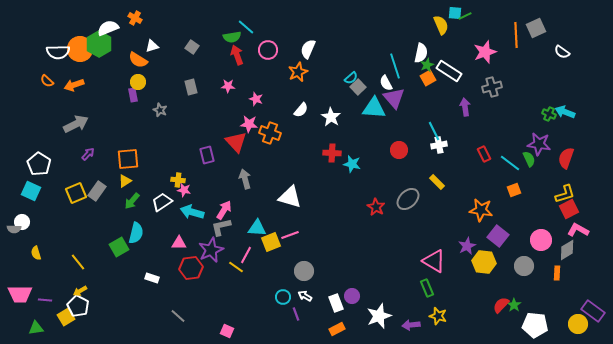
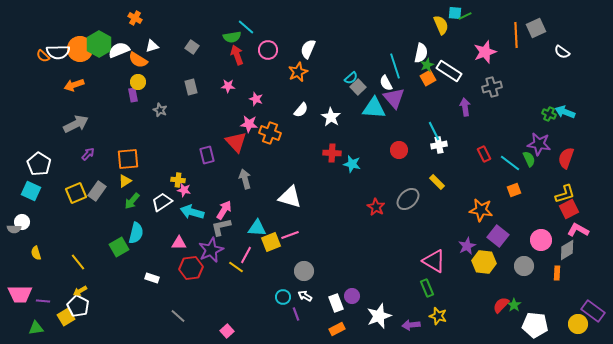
white semicircle at (108, 28): moved 11 px right, 22 px down
orange semicircle at (47, 81): moved 4 px left, 25 px up
purple line at (45, 300): moved 2 px left, 1 px down
pink square at (227, 331): rotated 24 degrees clockwise
